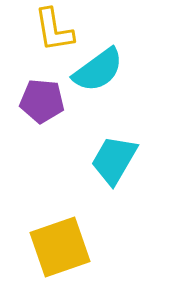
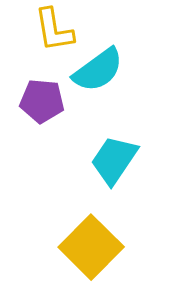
cyan trapezoid: rotated 4 degrees clockwise
yellow square: moved 31 px right; rotated 26 degrees counterclockwise
